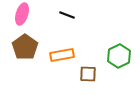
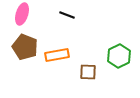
brown pentagon: rotated 15 degrees counterclockwise
orange rectangle: moved 5 px left
brown square: moved 2 px up
